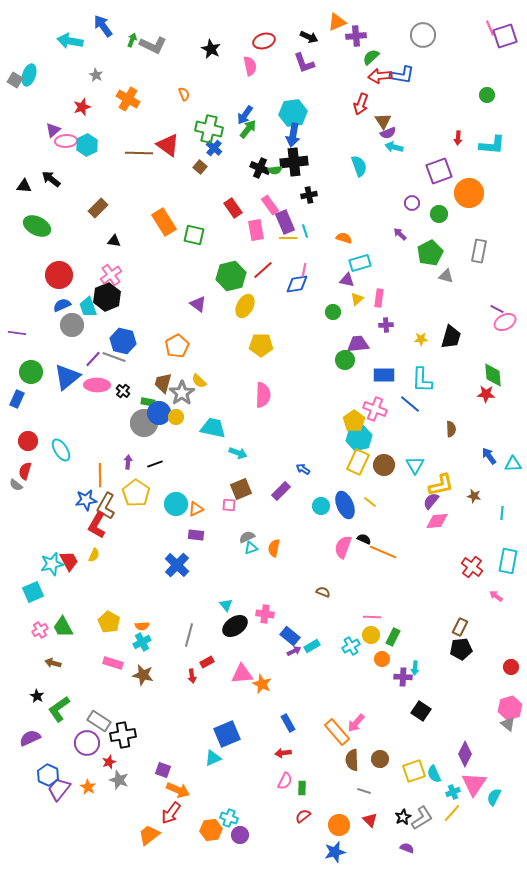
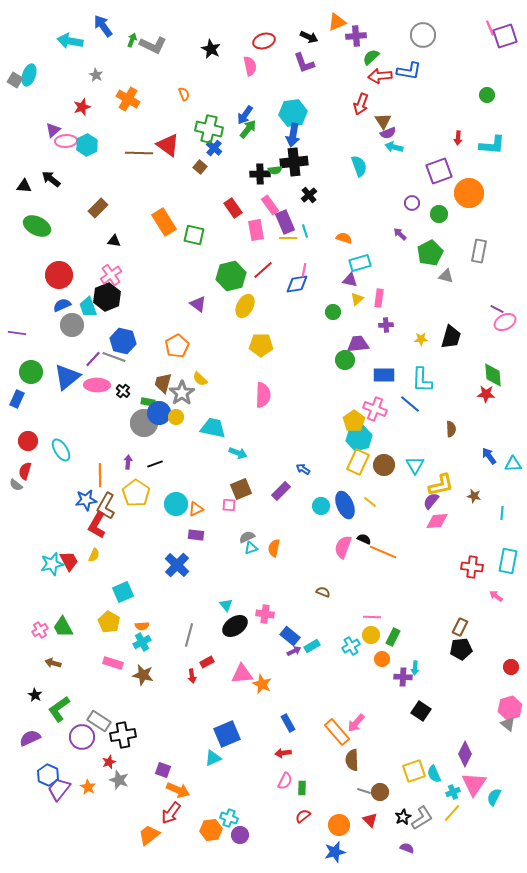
blue L-shape at (402, 75): moved 7 px right, 4 px up
black cross at (260, 168): moved 6 px down; rotated 24 degrees counterclockwise
black cross at (309, 195): rotated 28 degrees counterclockwise
purple triangle at (347, 280): moved 3 px right
yellow semicircle at (199, 381): moved 1 px right, 2 px up
red cross at (472, 567): rotated 30 degrees counterclockwise
cyan square at (33, 592): moved 90 px right
black star at (37, 696): moved 2 px left, 1 px up
purple circle at (87, 743): moved 5 px left, 6 px up
brown circle at (380, 759): moved 33 px down
